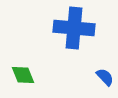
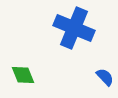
blue cross: rotated 18 degrees clockwise
